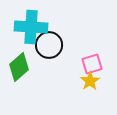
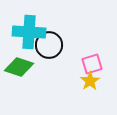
cyan cross: moved 2 px left, 5 px down
green diamond: rotated 60 degrees clockwise
